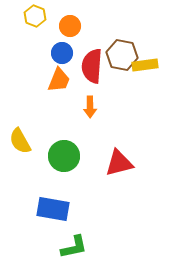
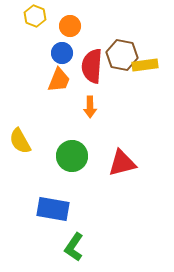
green circle: moved 8 px right
red triangle: moved 3 px right
green L-shape: rotated 136 degrees clockwise
